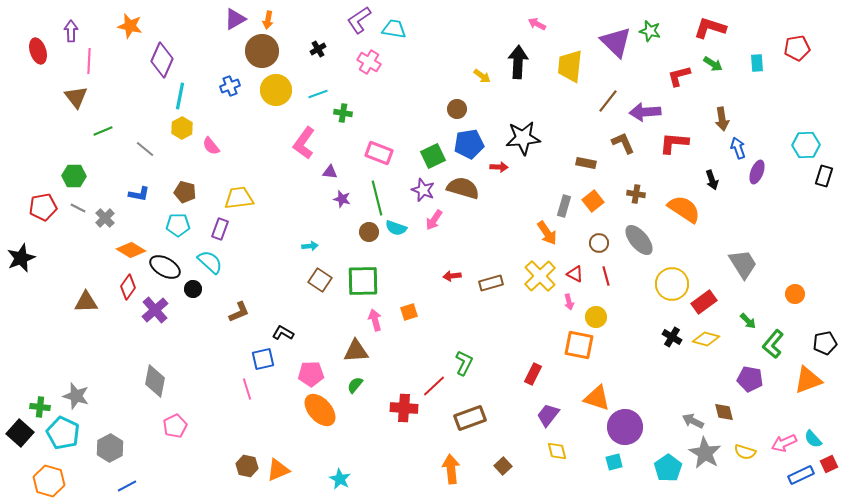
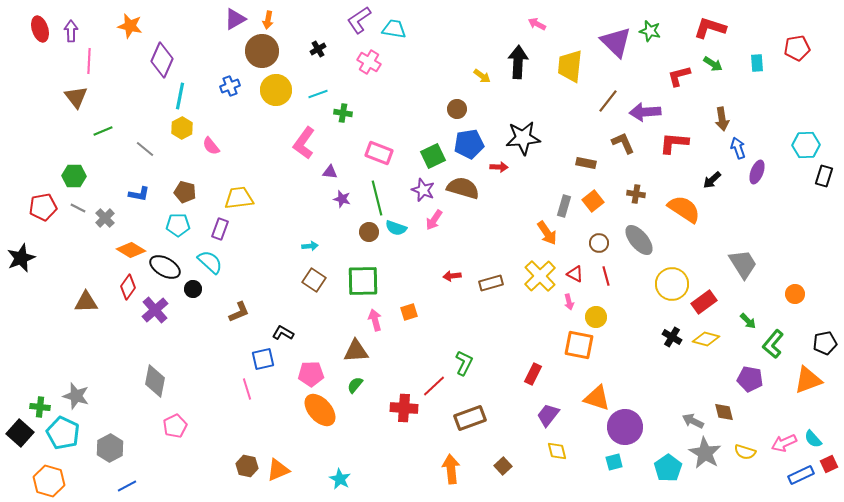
red ellipse at (38, 51): moved 2 px right, 22 px up
black arrow at (712, 180): rotated 66 degrees clockwise
brown square at (320, 280): moved 6 px left
